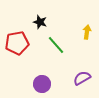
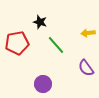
yellow arrow: moved 1 px right, 1 px down; rotated 104 degrees counterclockwise
purple semicircle: moved 4 px right, 10 px up; rotated 96 degrees counterclockwise
purple circle: moved 1 px right
